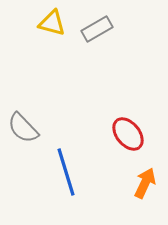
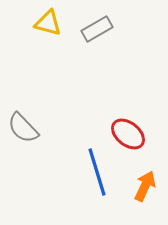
yellow triangle: moved 4 px left
red ellipse: rotated 12 degrees counterclockwise
blue line: moved 31 px right
orange arrow: moved 3 px down
